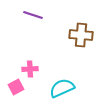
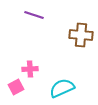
purple line: moved 1 px right
